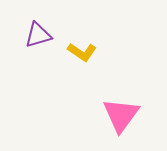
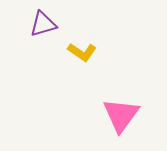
purple triangle: moved 5 px right, 11 px up
